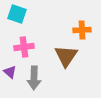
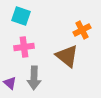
cyan square: moved 4 px right, 2 px down
orange cross: rotated 24 degrees counterclockwise
brown triangle: moved 1 px right; rotated 25 degrees counterclockwise
purple triangle: moved 11 px down
